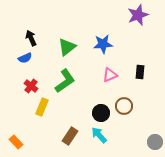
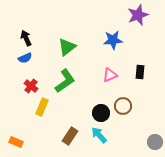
black arrow: moved 5 px left
blue star: moved 10 px right, 4 px up
brown circle: moved 1 px left
orange rectangle: rotated 24 degrees counterclockwise
